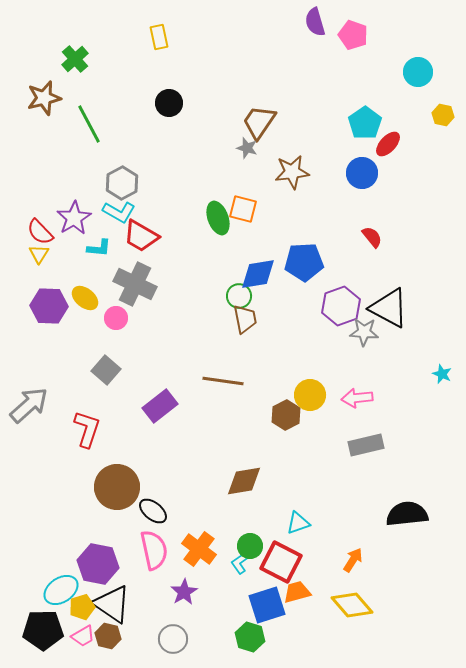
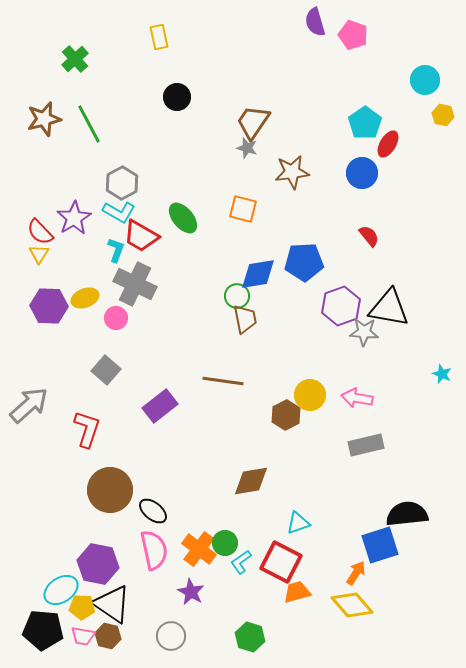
cyan circle at (418, 72): moved 7 px right, 8 px down
brown star at (44, 98): moved 21 px down
black circle at (169, 103): moved 8 px right, 6 px up
brown trapezoid at (259, 122): moved 6 px left
red ellipse at (388, 144): rotated 12 degrees counterclockwise
green ellipse at (218, 218): moved 35 px left; rotated 20 degrees counterclockwise
red semicircle at (372, 237): moved 3 px left, 1 px up
cyan L-shape at (99, 248): moved 17 px right, 2 px down; rotated 75 degrees counterclockwise
green circle at (239, 296): moved 2 px left
yellow ellipse at (85, 298): rotated 60 degrees counterclockwise
black triangle at (389, 308): rotated 18 degrees counterclockwise
pink arrow at (357, 398): rotated 16 degrees clockwise
brown diamond at (244, 481): moved 7 px right
brown circle at (117, 487): moved 7 px left, 3 px down
green circle at (250, 546): moved 25 px left, 3 px up
orange arrow at (353, 560): moved 3 px right, 13 px down
purple star at (184, 592): moved 7 px right; rotated 12 degrees counterclockwise
blue square at (267, 605): moved 113 px right, 60 px up
yellow pentagon at (82, 607): rotated 20 degrees clockwise
black pentagon at (43, 630): rotated 6 degrees clockwise
pink trapezoid at (83, 636): rotated 40 degrees clockwise
gray circle at (173, 639): moved 2 px left, 3 px up
